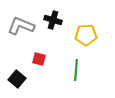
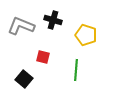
yellow pentagon: rotated 20 degrees clockwise
red square: moved 4 px right, 2 px up
black square: moved 7 px right
